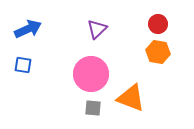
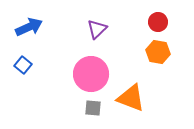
red circle: moved 2 px up
blue arrow: moved 1 px right, 2 px up
blue square: rotated 30 degrees clockwise
